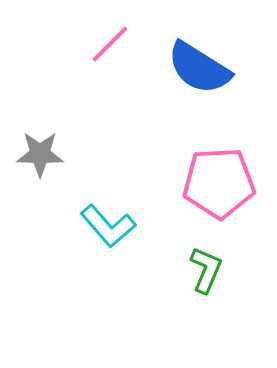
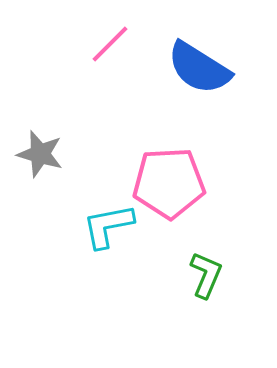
gray star: rotated 15 degrees clockwise
pink pentagon: moved 50 px left
cyan L-shape: rotated 120 degrees clockwise
green L-shape: moved 5 px down
